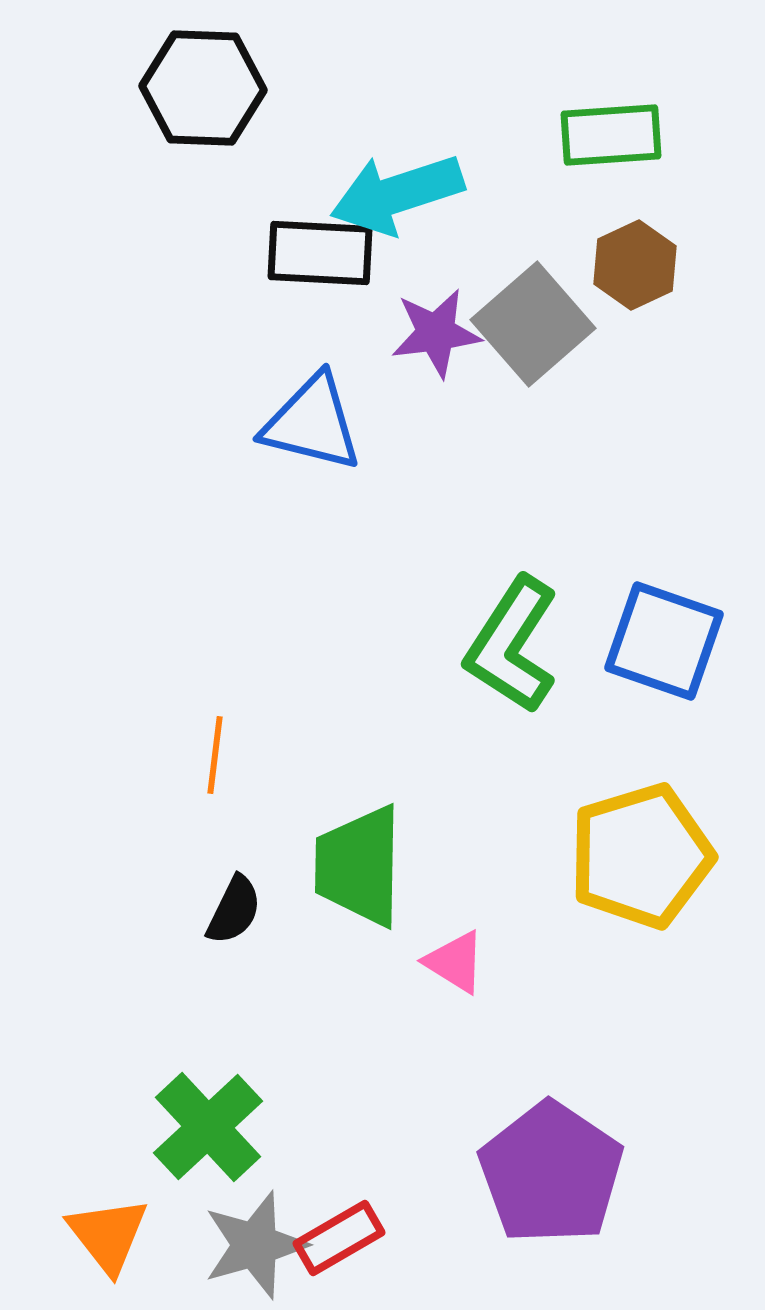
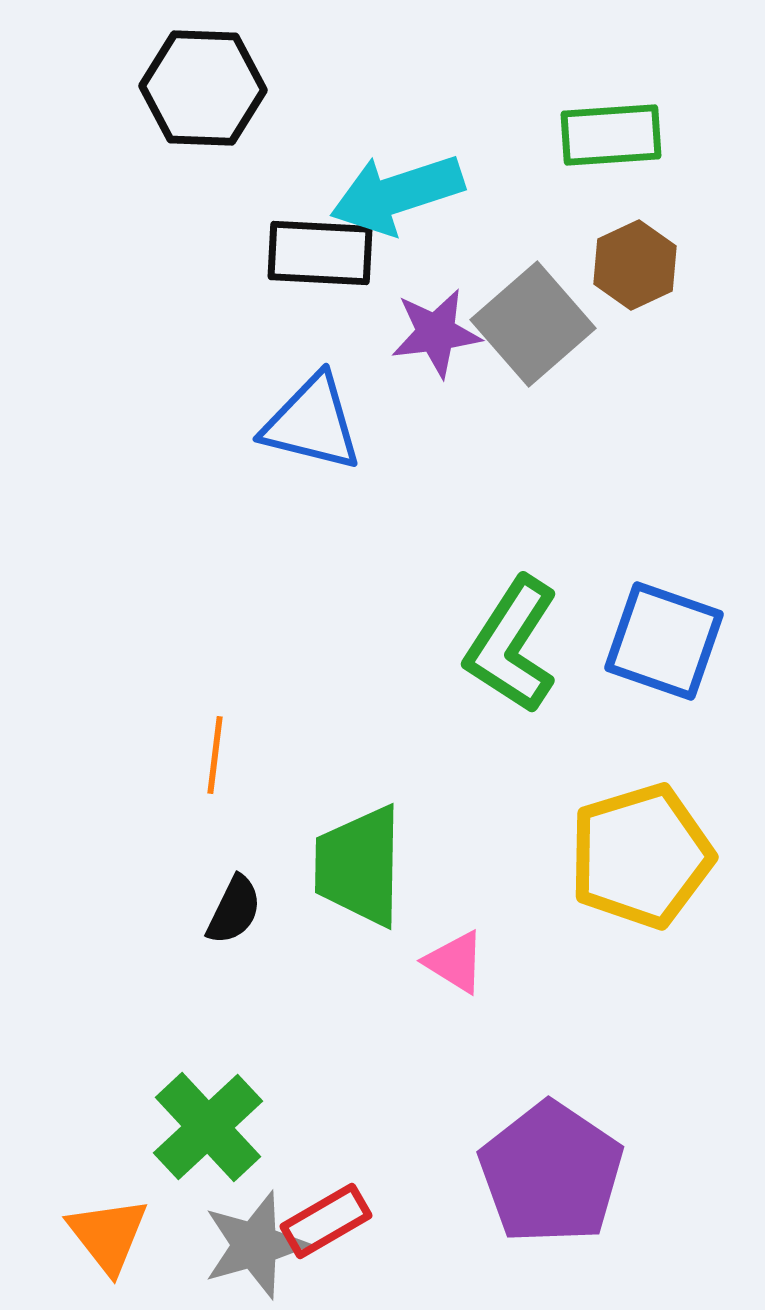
red rectangle: moved 13 px left, 17 px up
